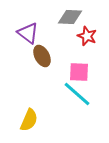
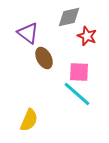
gray diamond: moved 1 px left; rotated 15 degrees counterclockwise
brown ellipse: moved 2 px right, 2 px down
